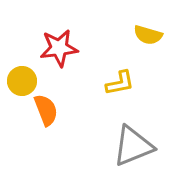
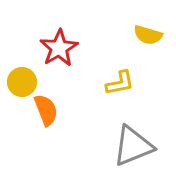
red star: rotated 24 degrees counterclockwise
yellow circle: moved 1 px down
